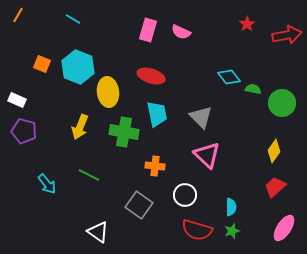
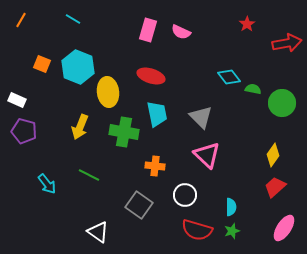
orange line: moved 3 px right, 5 px down
red arrow: moved 8 px down
yellow diamond: moved 1 px left, 4 px down
